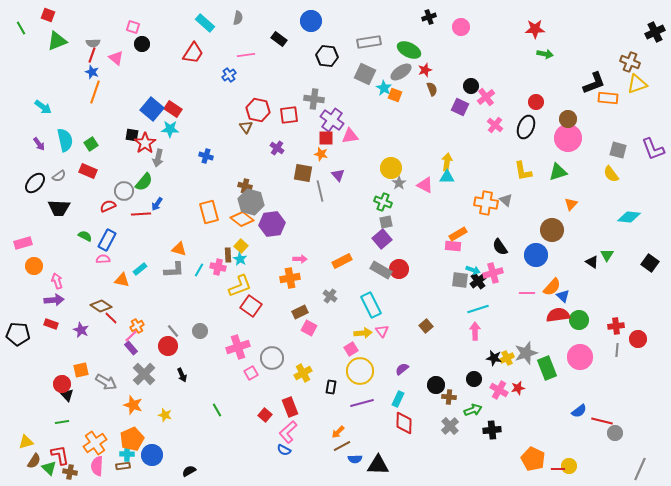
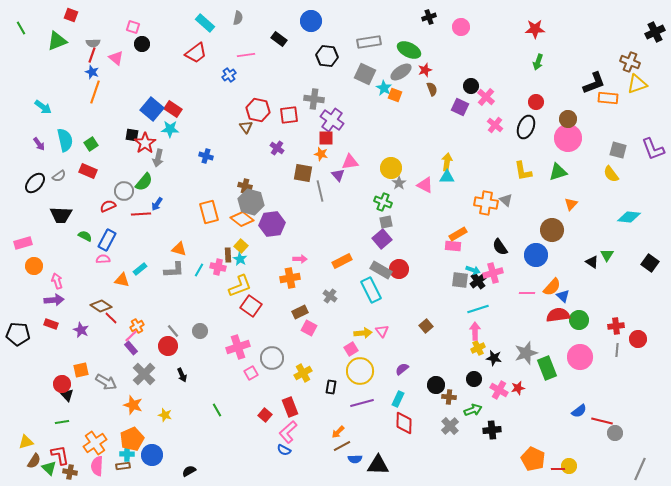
red square at (48, 15): moved 23 px right
red trapezoid at (193, 53): moved 3 px right; rotated 20 degrees clockwise
green arrow at (545, 54): moved 7 px left, 8 px down; rotated 98 degrees clockwise
pink cross at (486, 97): rotated 12 degrees counterclockwise
pink triangle at (350, 136): moved 26 px down
black trapezoid at (59, 208): moved 2 px right, 7 px down
cyan rectangle at (371, 305): moved 15 px up
yellow cross at (507, 358): moved 29 px left, 10 px up
